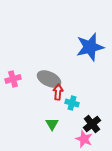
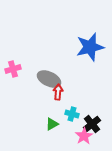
pink cross: moved 10 px up
cyan cross: moved 11 px down
green triangle: rotated 32 degrees clockwise
pink star: moved 3 px up; rotated 18 degrees clockwise
